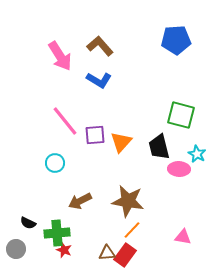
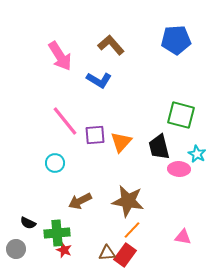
brown L-shape: moved 11 px right, 1 px up
